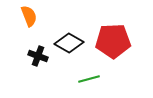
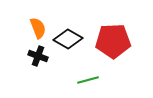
orange semicircle: moved 9 px right, 12 px down
black diamond: moved 1 px left, 4 px up
green line: moved 1 px left, 1 px down
